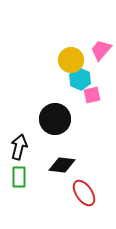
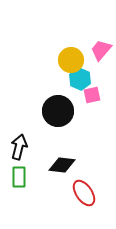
black circle: moved 3 px right, 8 px up
